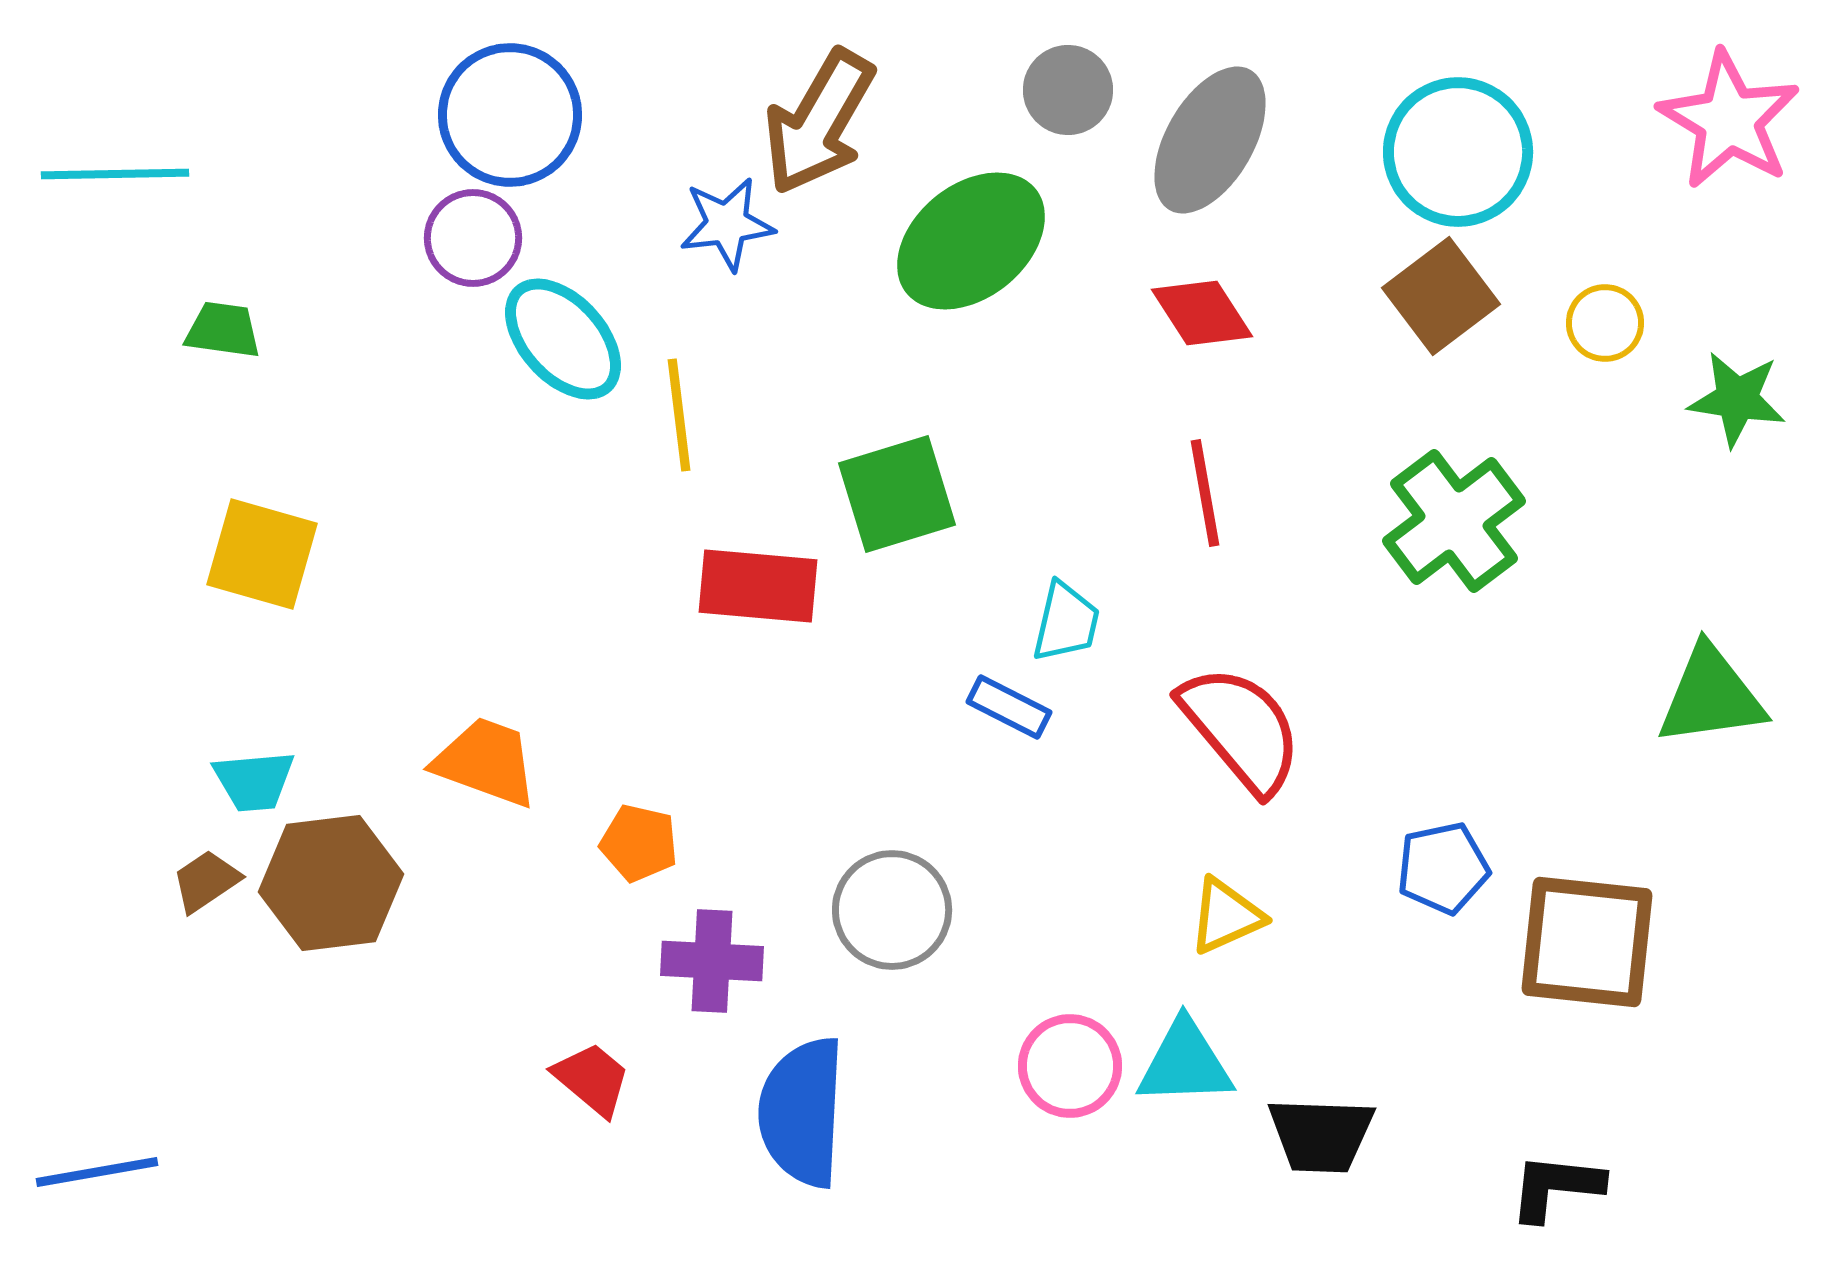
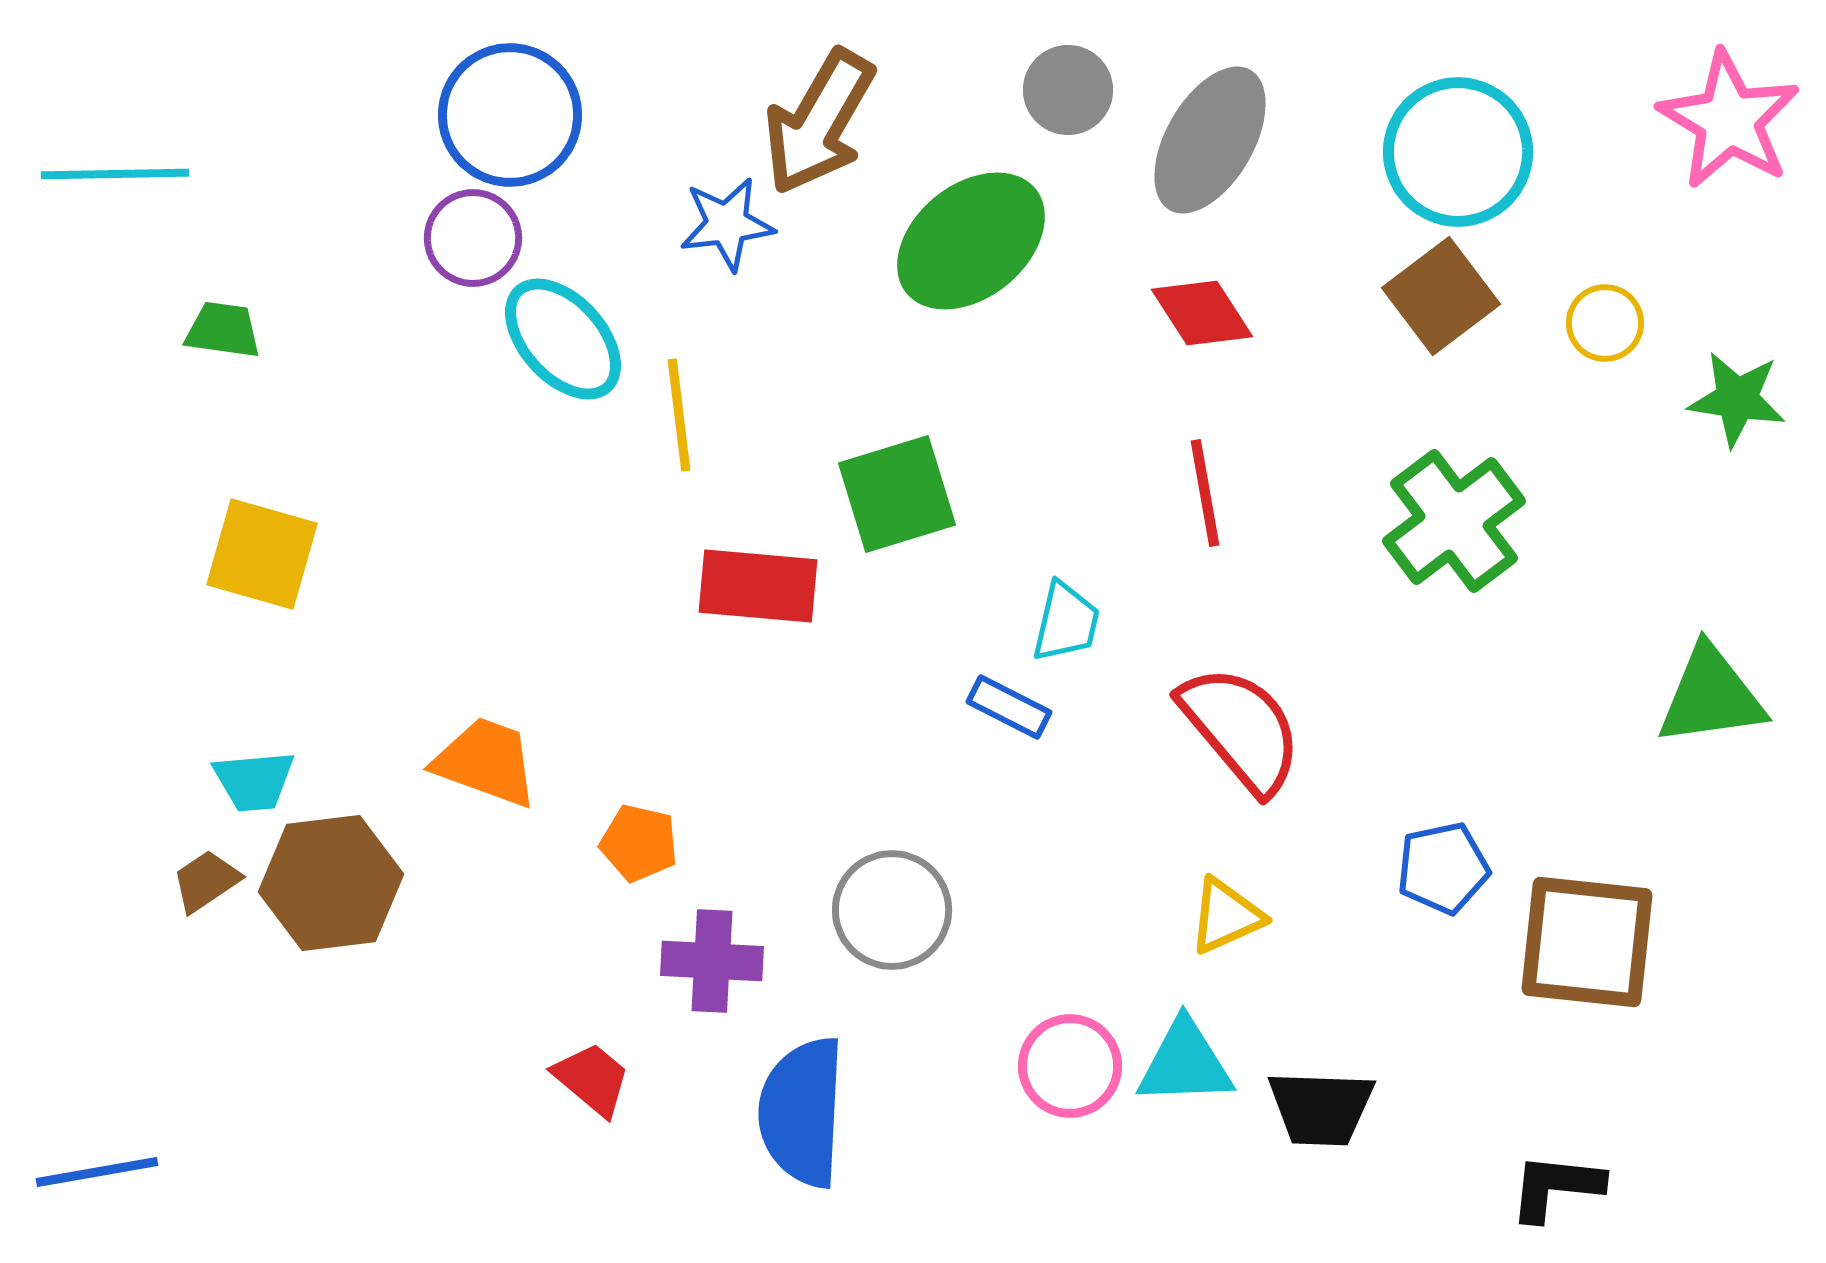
black trapezoid at (1321, 1135): moved 27 px up
